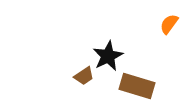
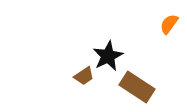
brown rectangle: moved 1 px down; rotated 16 degrees clockwise
